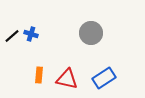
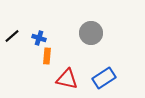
blue cross: moved 8 px right, 4 px down
orange rectangle: moved 8 px right, 19 px up
